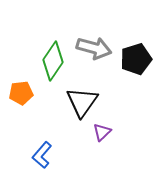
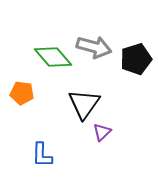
gray arrow: moved 1 px up
green diamond: moved 4 px up; rotated 75 degrees counterclockwise
orange pentagon: moved 1 px right; rotated 15 degrees clockwise
black triangle: moved 2 px right, 2 px down
blue L-shape: rotated 40 degrees counterclockwise
